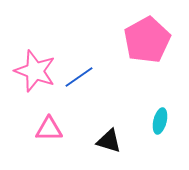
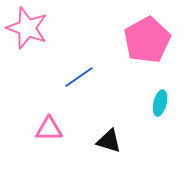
pink star: moved 8 px left, 43 px up
cyan ellipse: moved 18 px up
